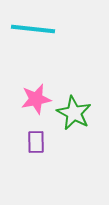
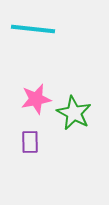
purple rectangle: moved 6 px left
